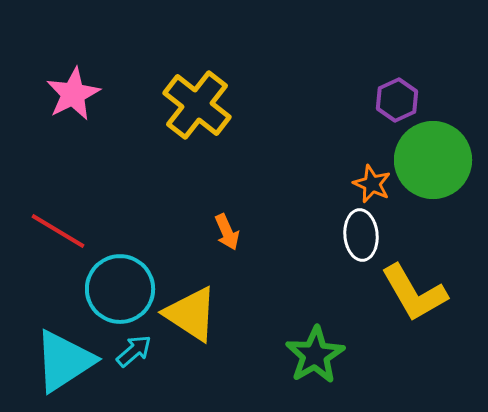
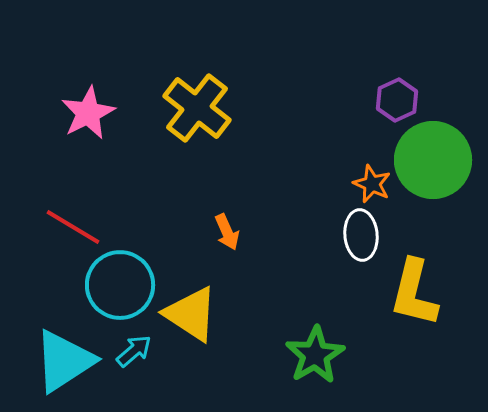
pink star: moved 15 px right, 19 px down
yellow cross: moved 3 px down
red line: moved 15 px right, 4 px up
cyan circle: moved 4 px up
yellow L-shape: rotated 44 degrees clockwise
